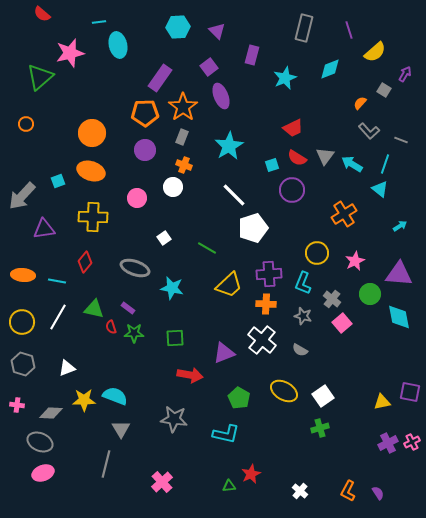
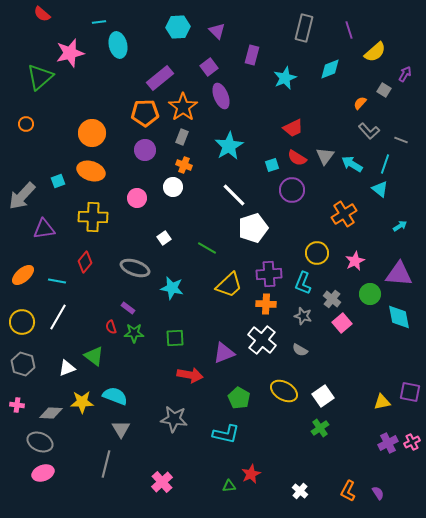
purple rectangle at (160, 78): rotated 16 degrees clockwise
orange ellipse at (23, 275): rotated 45 degrees counterclockwise
green triangle at (94, 309): moved 47 px down; rotated 25 degrees clockwise
yellow star at (84, 400): moved 2 px left, 2 px down
green cross at (320, 428): rotated 18 degrees counterclockwise
